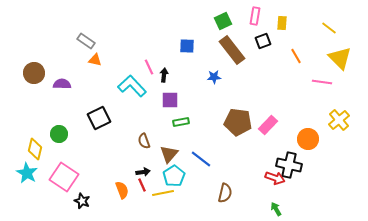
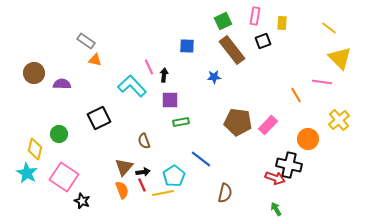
orange line at (296, 56): moved 39 px down
brown triangle at (169, 154): moved 45 px left, 13 px down
